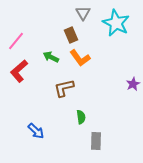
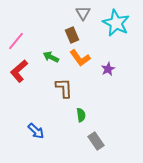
brown rectangle: moved 1 px right
purple star: moved 25 px left, 15 px up
brown L-shape: rotated 100 degrees clockwise
green semicircle: moved 2 px up
gray rectangle: rotated 36 degrees counterclockwise
